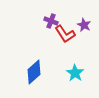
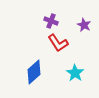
red L-shape: moved 7 px left, 9 px down
